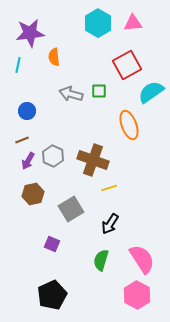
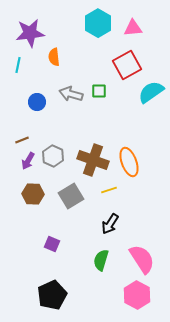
pink triangle: moved 5 px down
blue circle: moved 10 px right, 9 px up
orange ellipse: moved 37 px down
yellow line: moved 2 px down
brown hexagon: rotated 15 degrees clockwise
gray square: moved 13 px up
